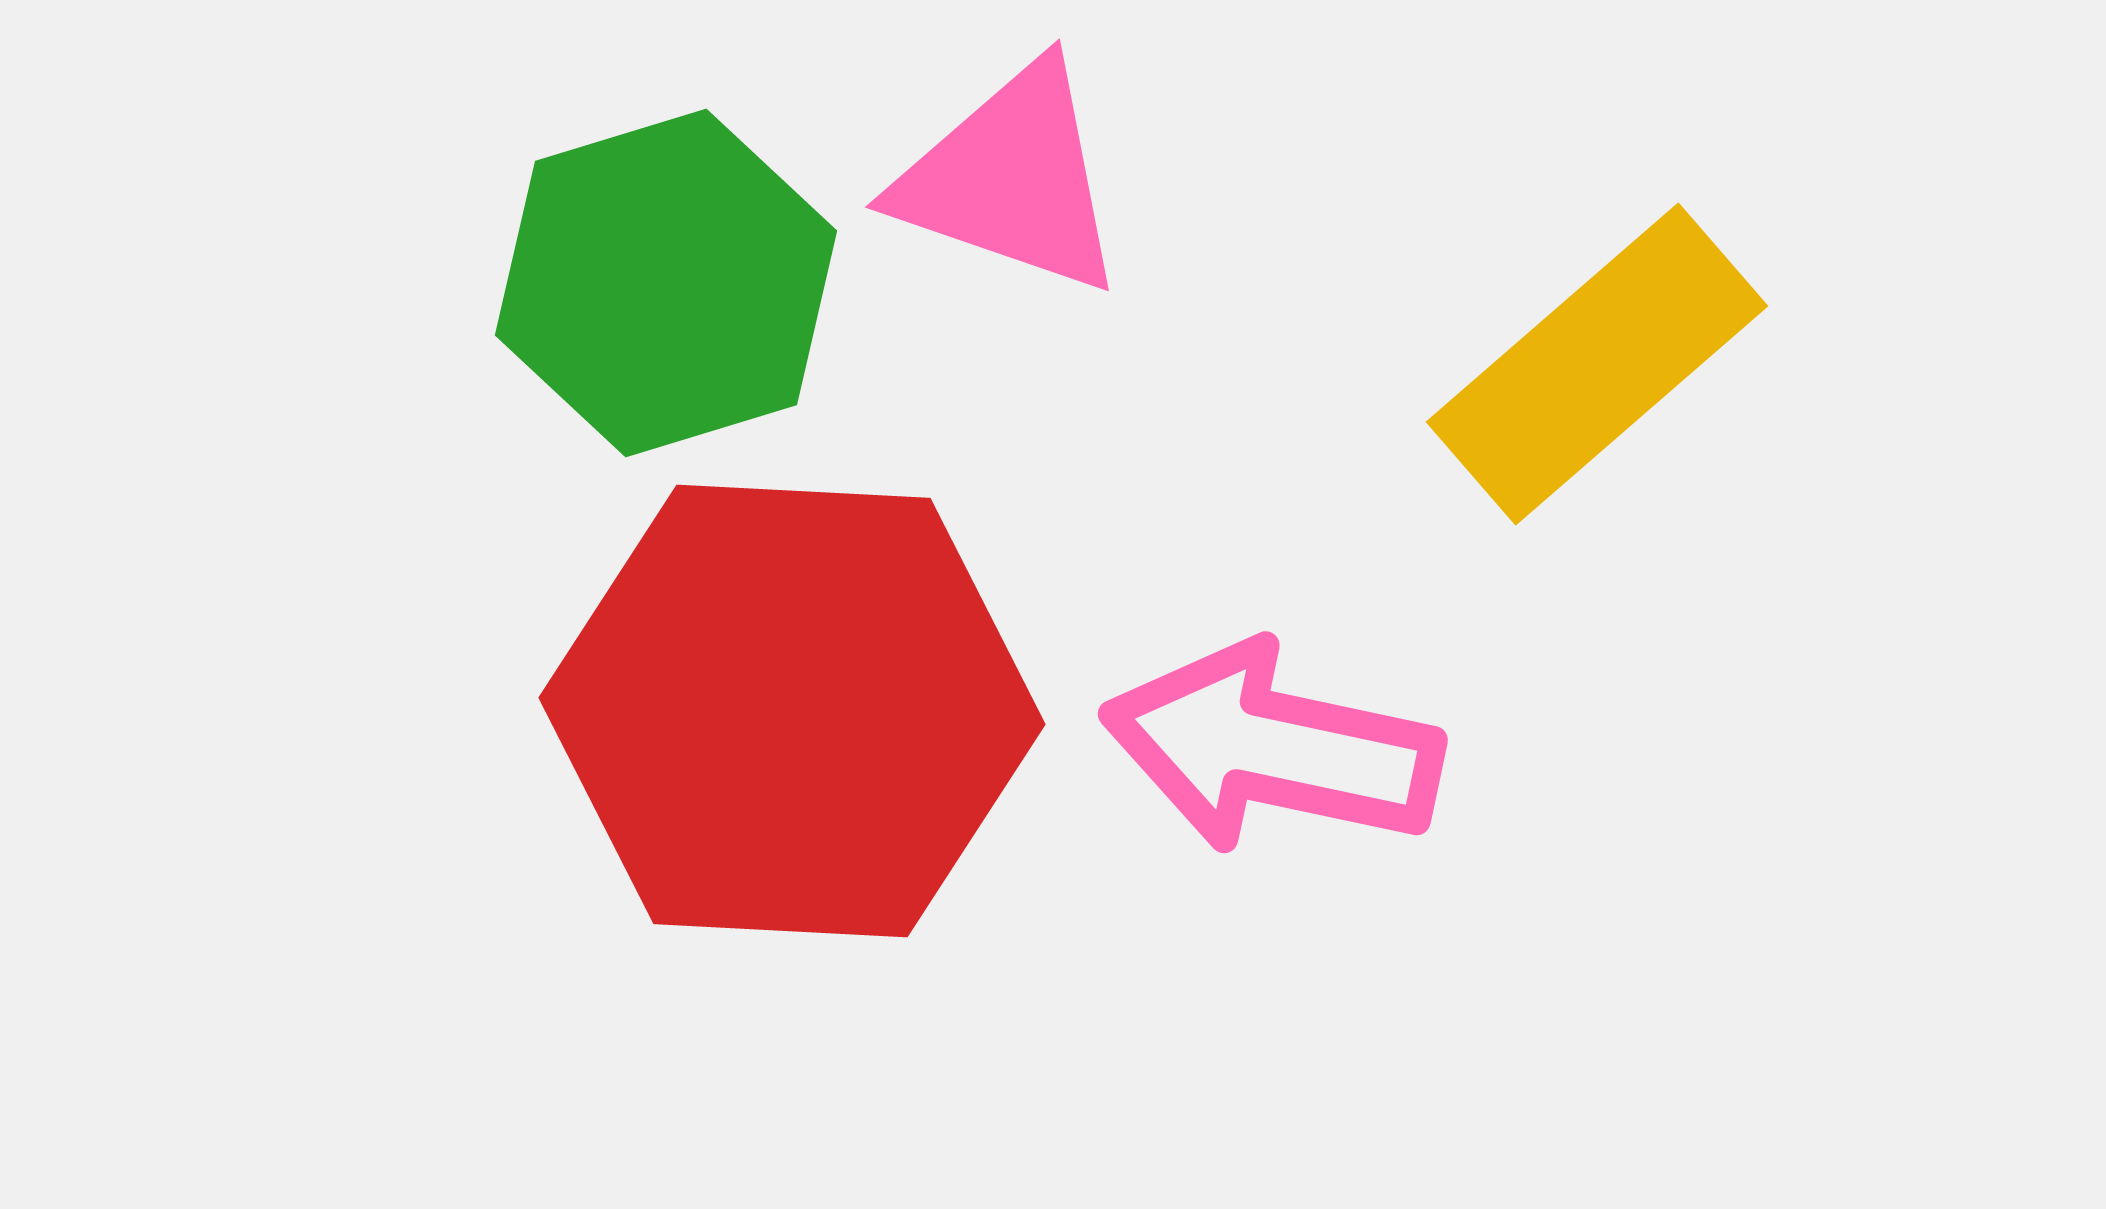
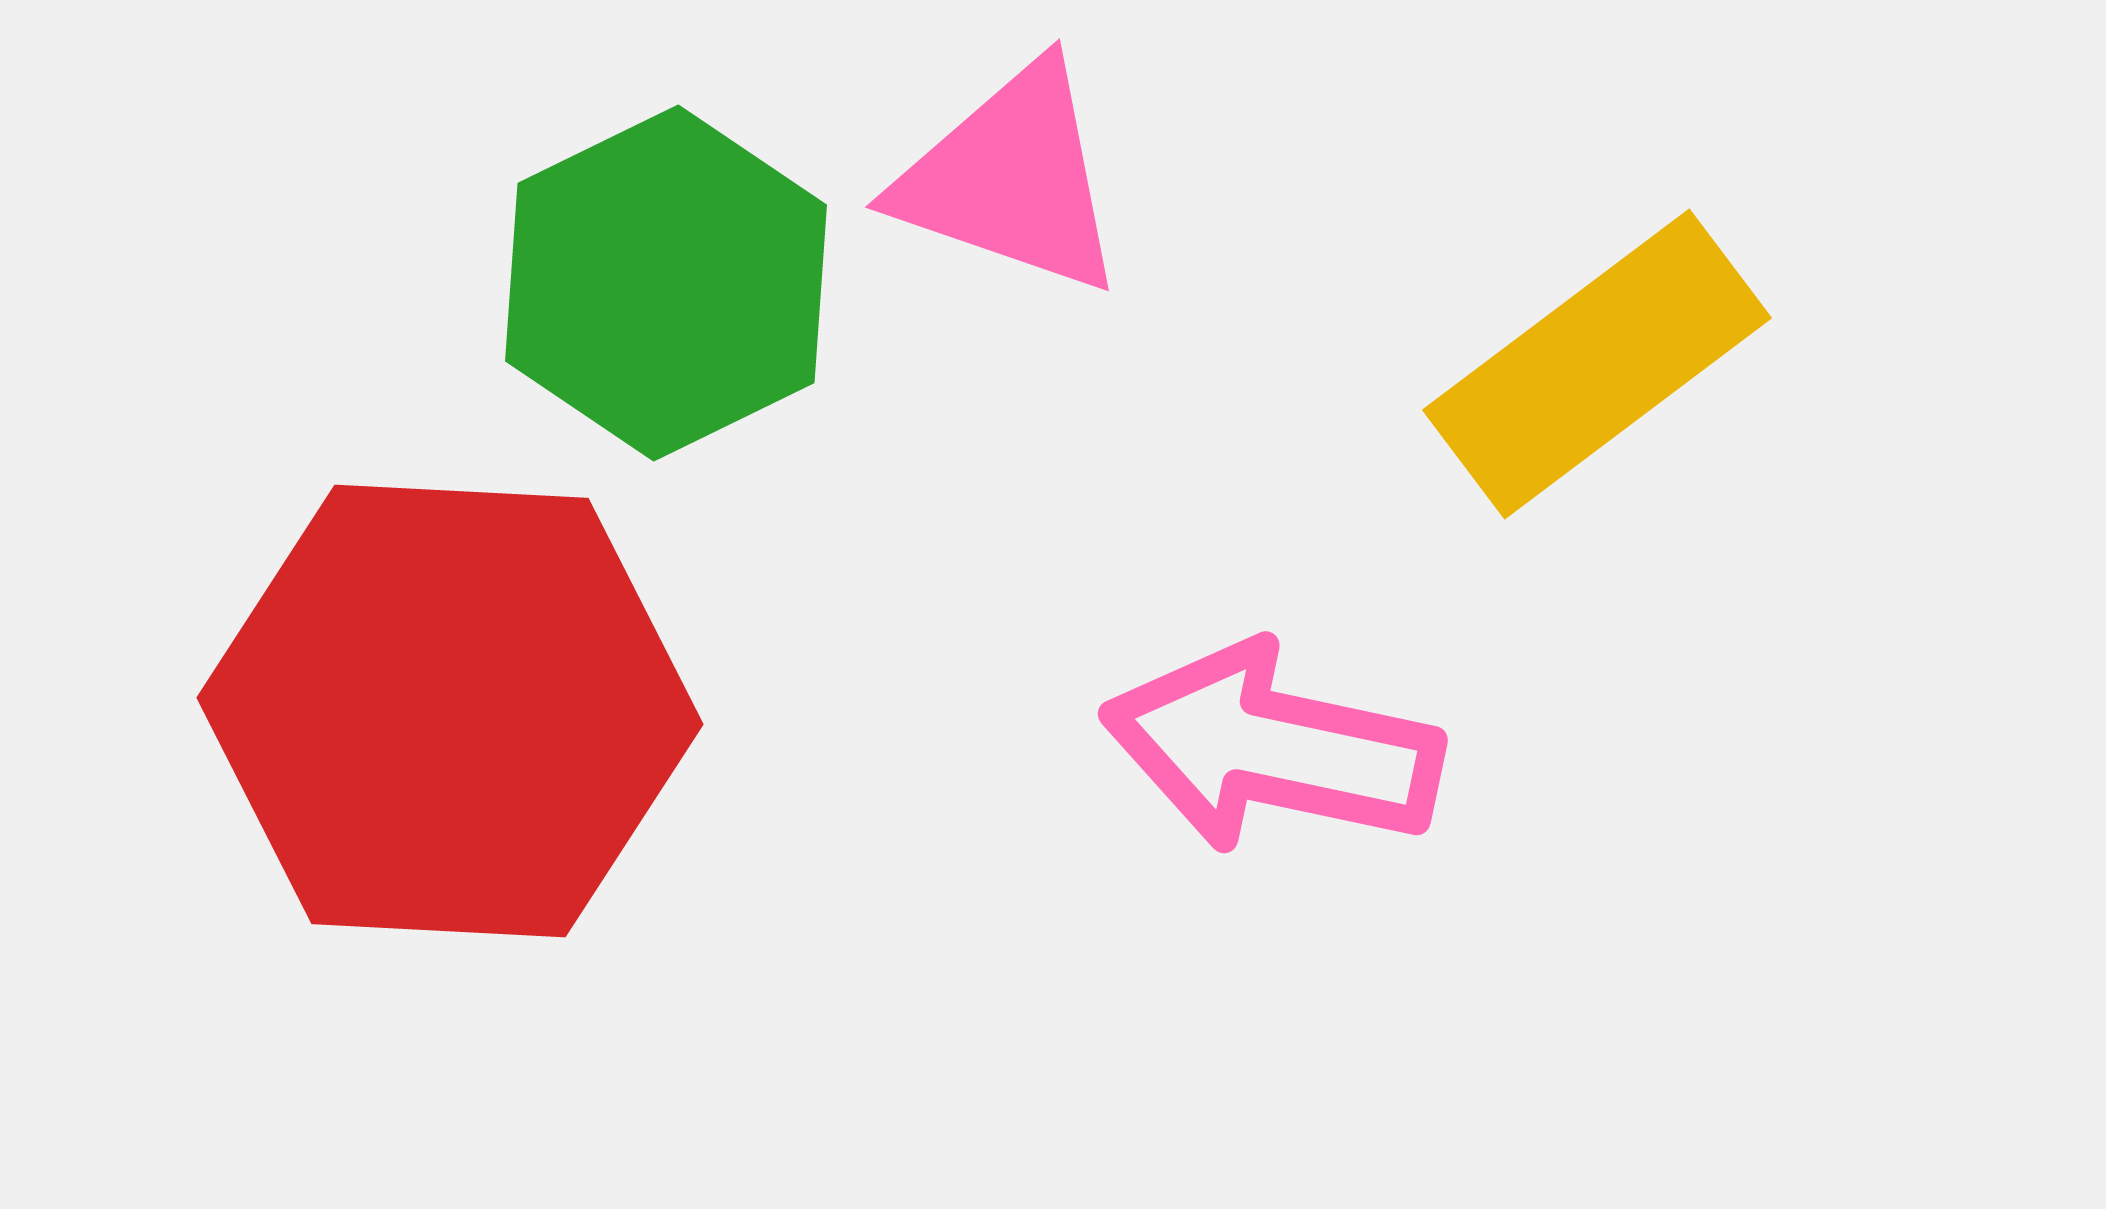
green hexagon: rotated 9 degrees counterclockwise
yellow rectangle: rotated 4 degrees clockwise
red hexagon: moved 342 px left
